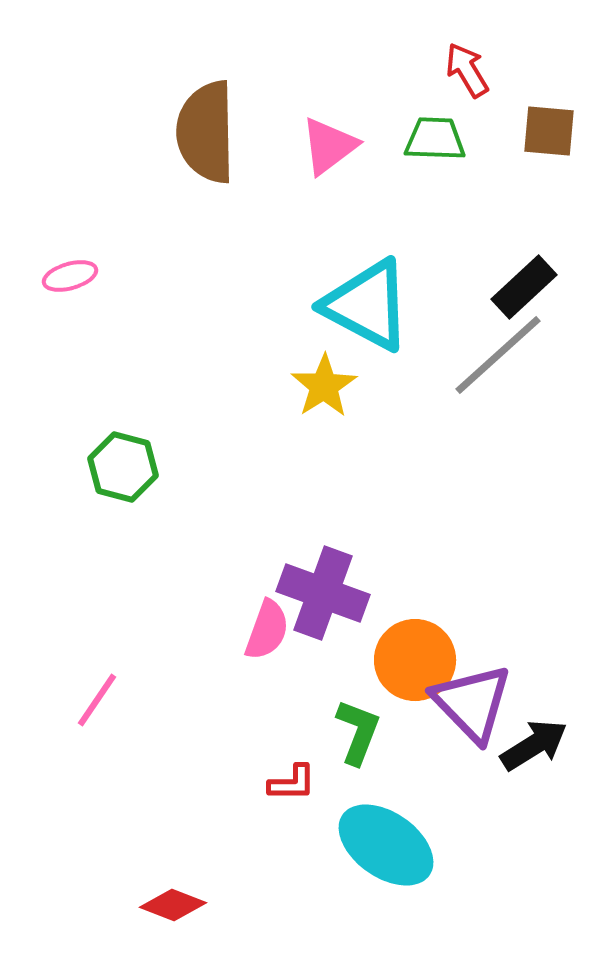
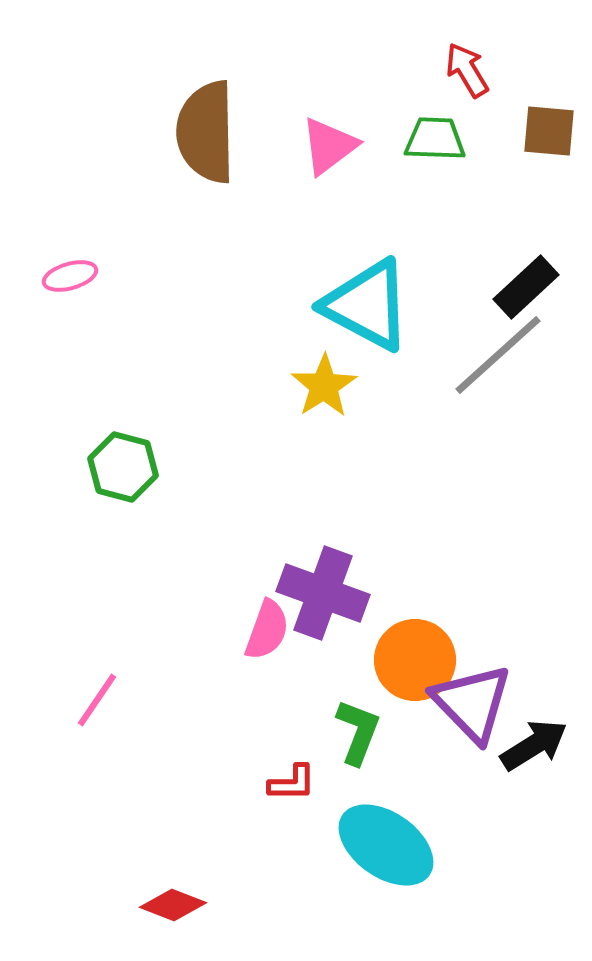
black rectangle: moved 2 px right
